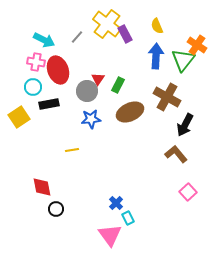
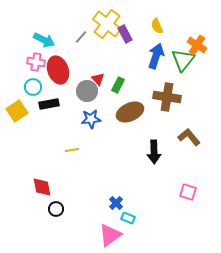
gray line: moved 4 px right
blue arrow: rotated 15 degrees clockwise
red triangle: rotated 16 degrees counterclockwise
brown cross: rotated 20 degrees counterclockwise
yellow square: moved 2 px left, 6 px up
black arrow: moved 31 px left, 27 px down; rotated 30 degrees counterclockwise
brown L-shape: moved 13 px right, 17 px up
pink square: rotated 30 degrees counterclockwise
cyan rectangle: rotated 40 degrees counterclockwise
pink triangle: rotated 30 degrees clockwise
